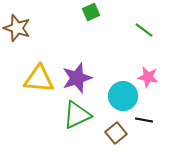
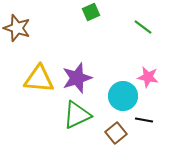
green line: moved 1 px left, 3 px up
